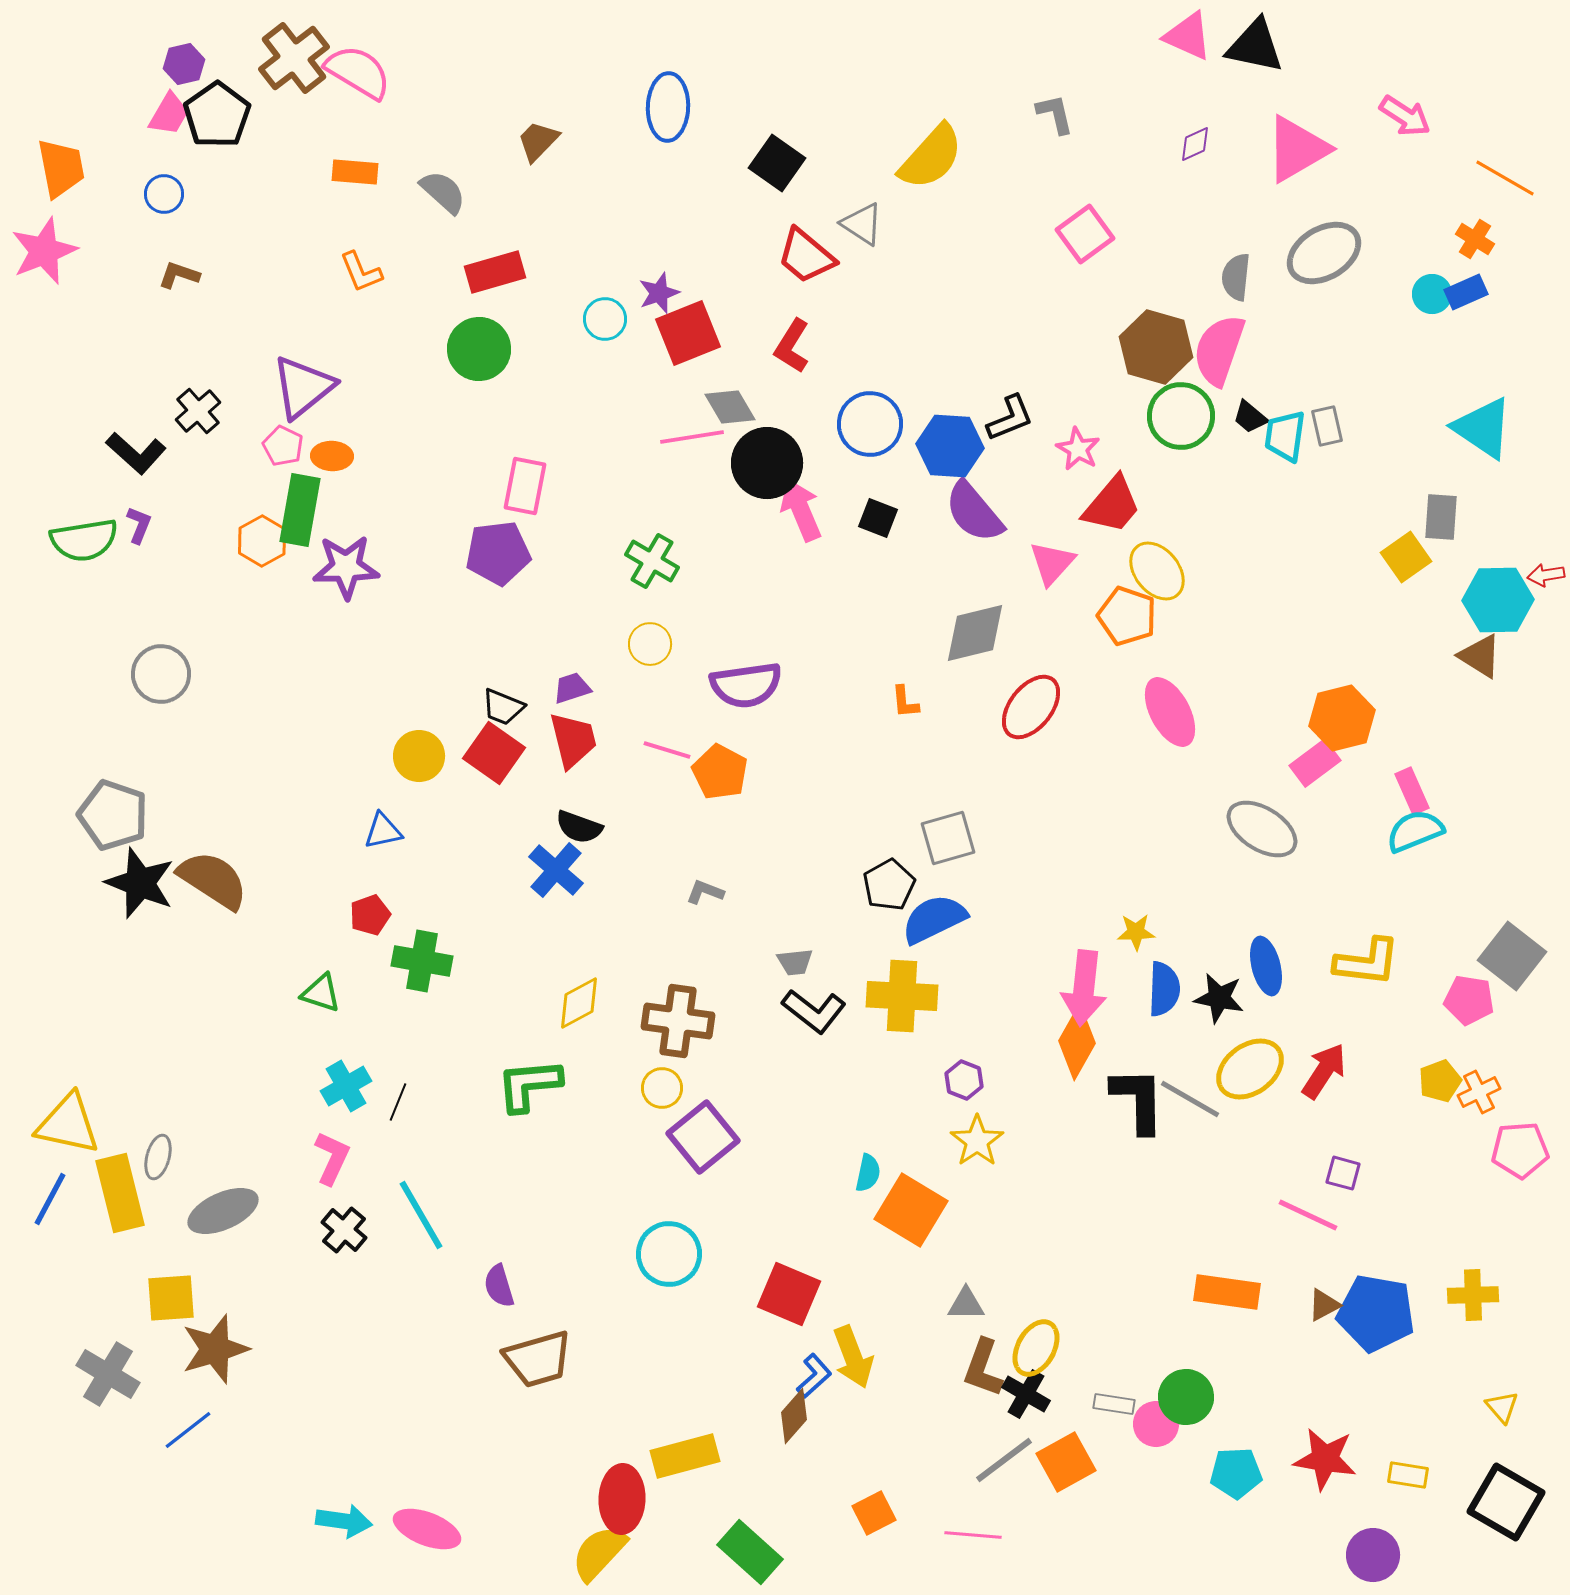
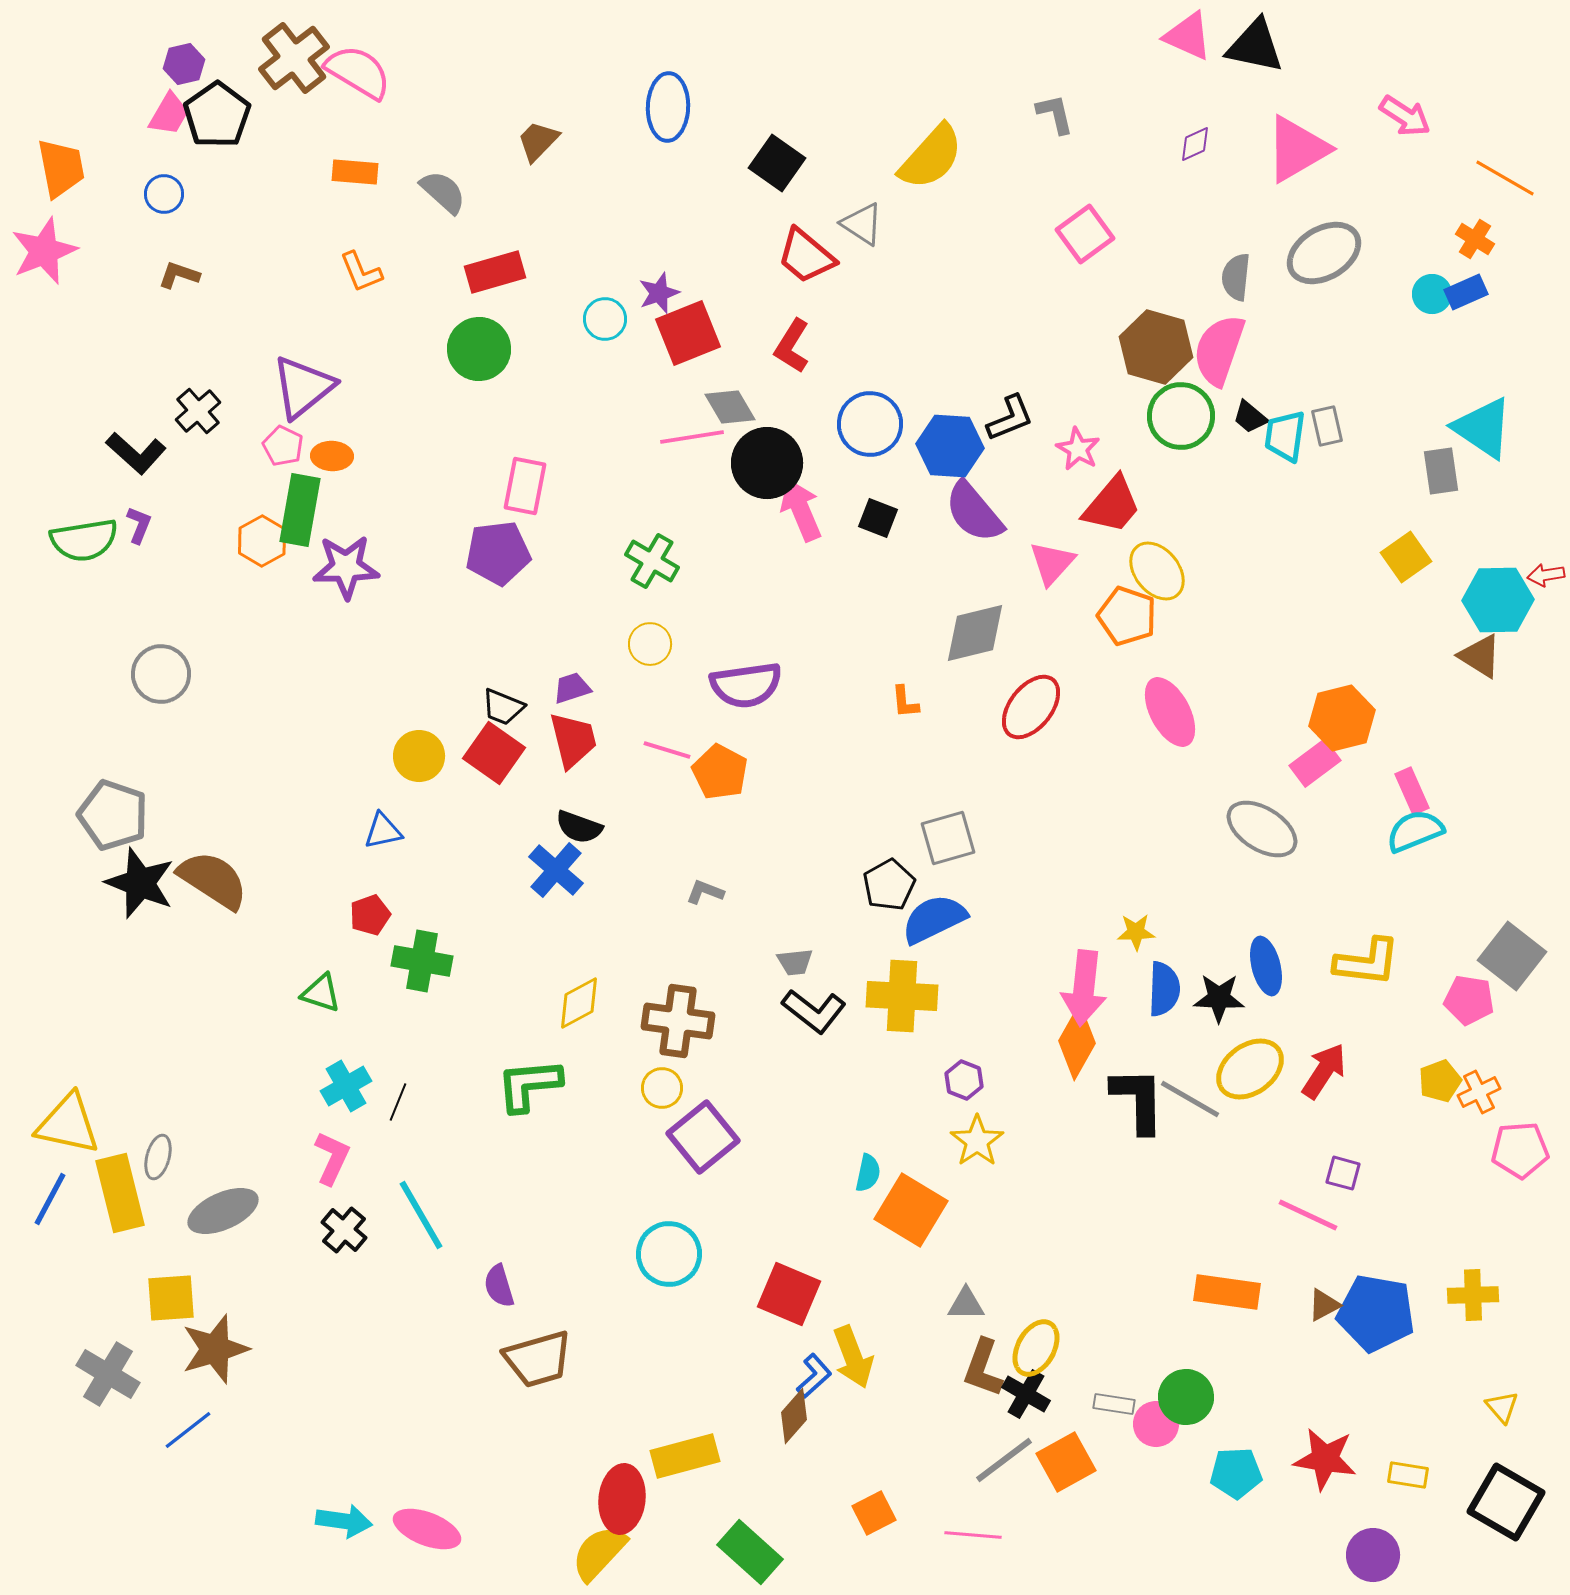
gray rectangle at (1441, 517): moved 46 px up; rotated 12 degrees counterclockwise
black star at (1219, 998): rotated 9 degrees counterclockwise
red ellipse at (622, 1499): rotated 4 degrees clockwise
